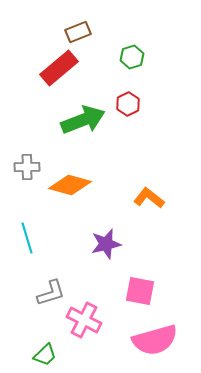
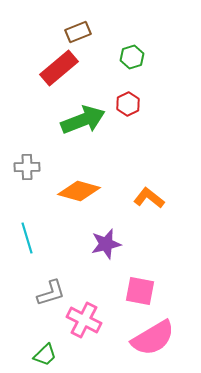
orange diamond: moved 9 px right, 6 px down
pink semicircle: moved 2 px left, 2 px up; rotated 15 degrees counterclockwise
